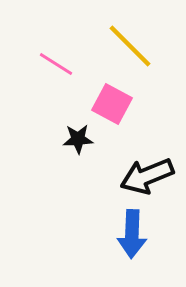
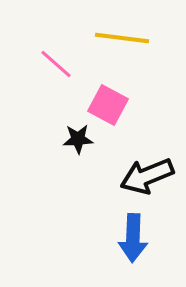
yellow line: moved 8 px left, 8 px up; rotated 38 degrees counterclockwise
pink line: rotated 9 degrees clockwise
pink square: moved 4 px left, 1 px down
blue arrow: moved 1 px right, 4 px down
